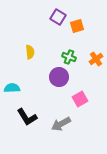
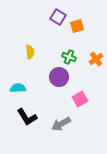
cyan semicircle: moved 6 px right
